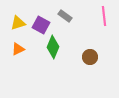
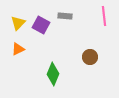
gray rectangle: rotated 32 degrees counterclockwise
yellow triangle: rotated 28 degrees counterclockwise
green diamond: moved 27 px down
